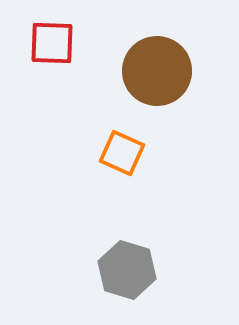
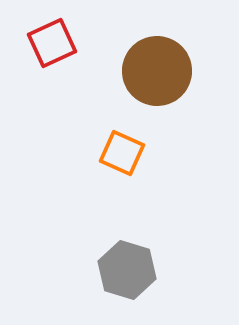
red square: rotated 27 degrees counterclockwise
